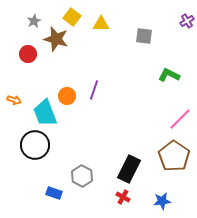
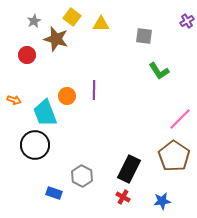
red circle: moved 1 px left, 1 px down
green L-shape: moved 10 px left, 4 px up; rotated 150 degrees counterclockwise
purple line: rotated 18 degrees counterclockwise
